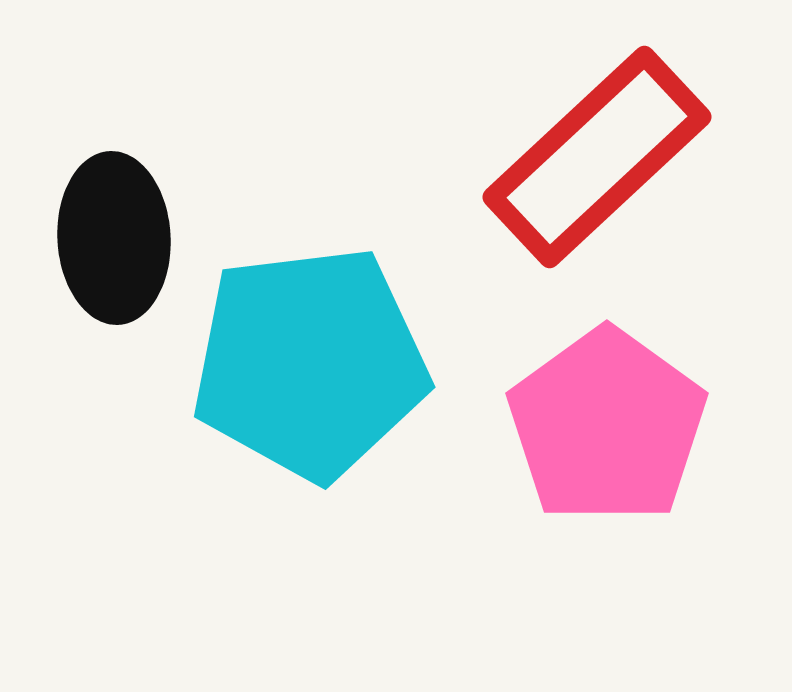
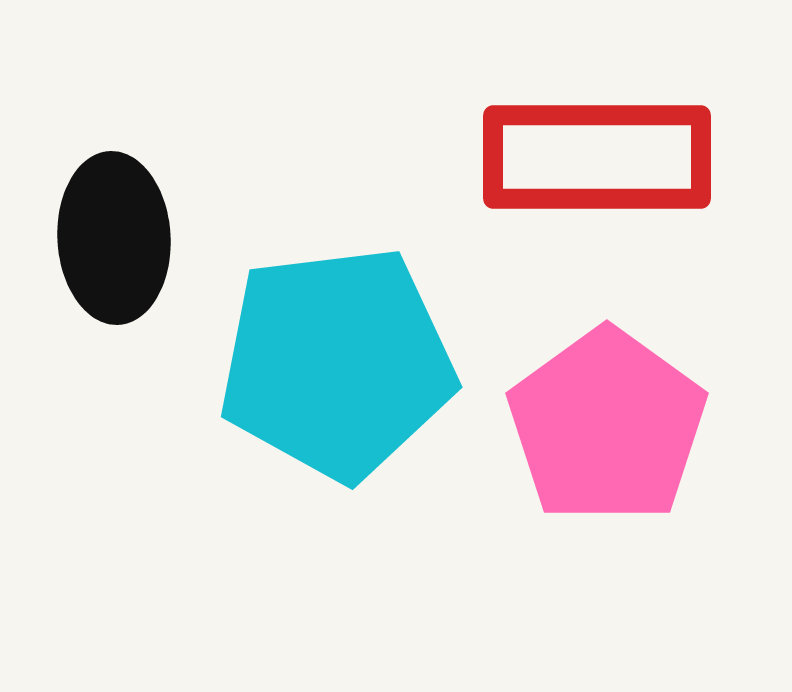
red rectangle: rotated 43 degrees clockwise
cyan pentagon: moved 27 px right
